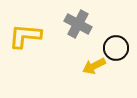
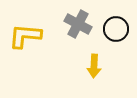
black circle: moved 19 px up
yellow arrow: rotated 60 degrees counterclockwise
